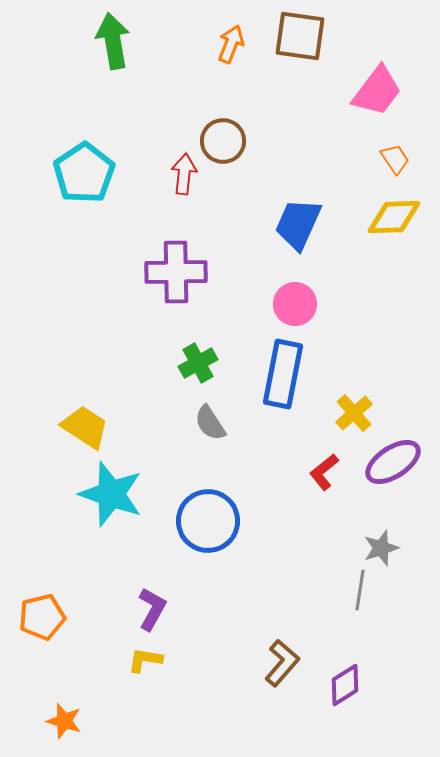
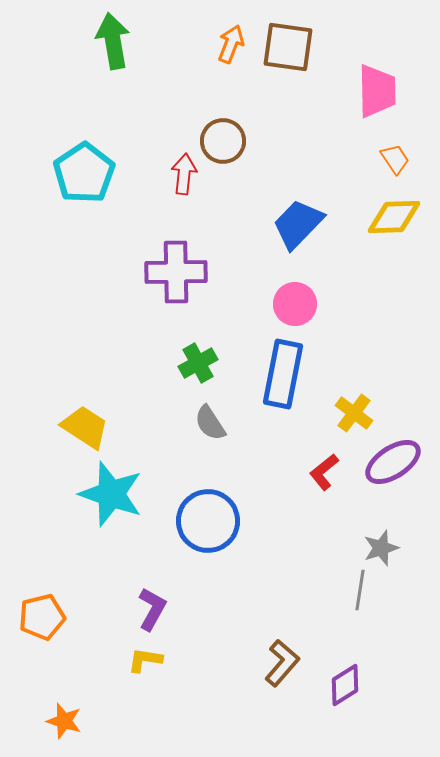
brown square: moved 12 px left, 11 px down
pink trapezoid: rotated 38 degrees counterclockwise
blue trapezoid: rotated 20 degrees clockwise
yellow cross: rotated 12 degrees counterclockwise
